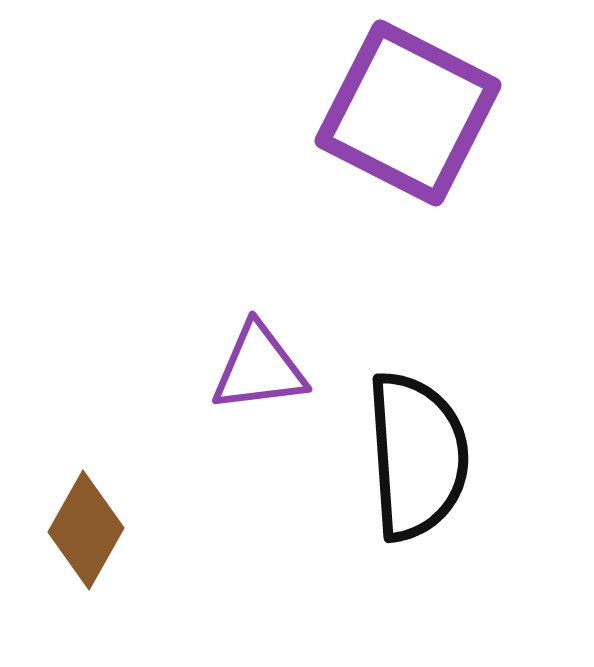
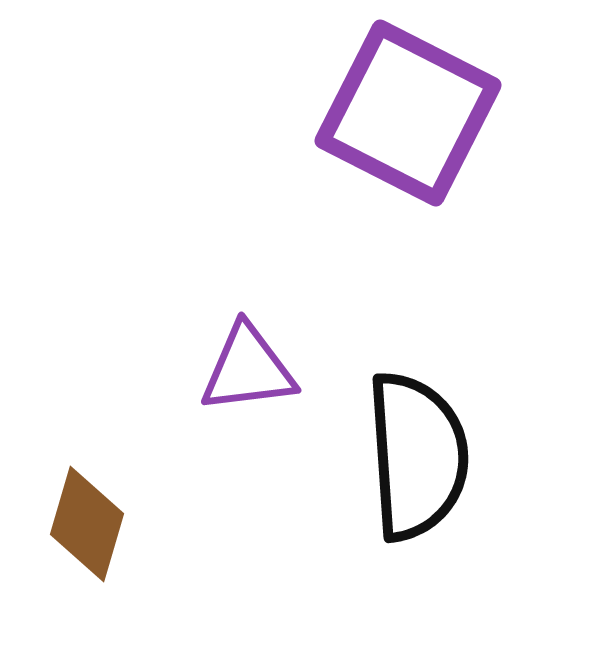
purple triangle: moved 11 px left, 1 px down
brown diamond: moved 1 px right, 6 px up; rotated 13 degrees counterclockwise
